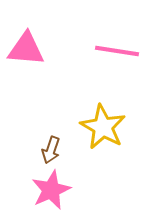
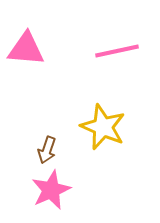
pink line: rotated 21 degrees counterclockwise
yellow star: rotated 6 degrees counterclockwise
brown arrow: moved 4 px left
